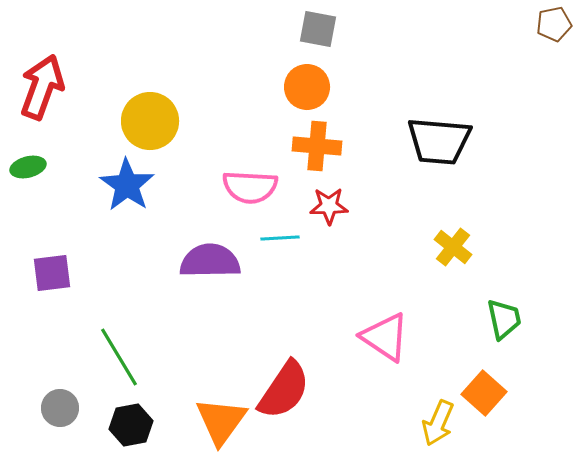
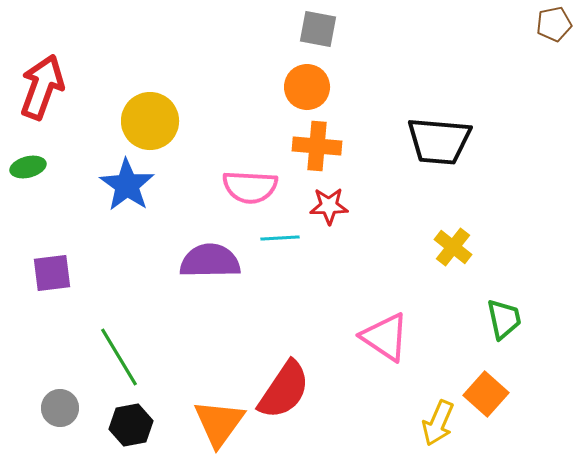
orange square: moved 2 px right, 1 px down
orange triangle: moved 2 px left, 2 px down
